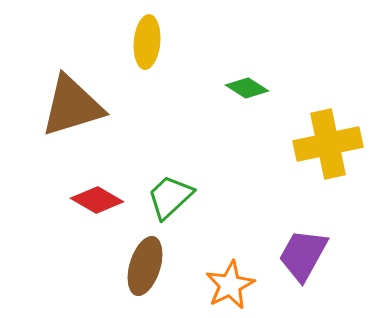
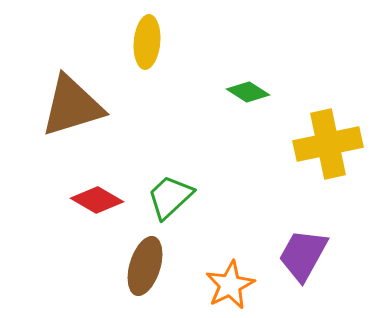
green diamond: moved 1 px right, 4 px down
